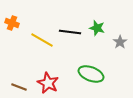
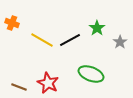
green star: rotated 21 degrees clockwise
black line: moved 8 px down; rotated 35 degrees counterclockwise
